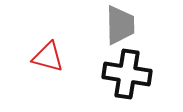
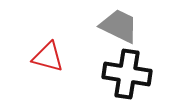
gray trapezoid: moved 1 px left, 1 px down; rotated 63 degrees counterclockwise
